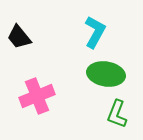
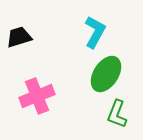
black trapezoid: rotated 112 degrees clockwise
green ellipse: rotated 66 degrees counterclockwise
